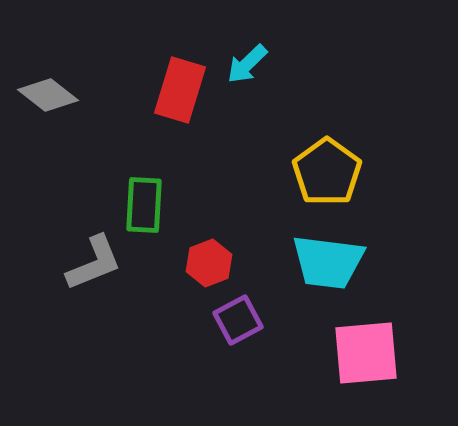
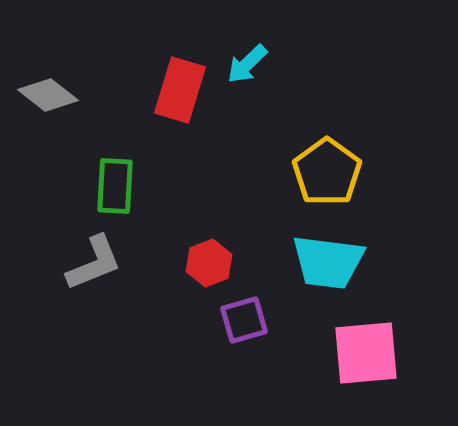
green rectangle: moved 29 px left, 19 px up
purple square: moved 6 px right; rotated 12 degrees clockwise
